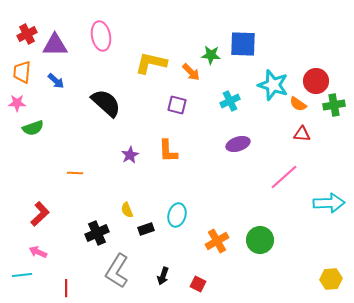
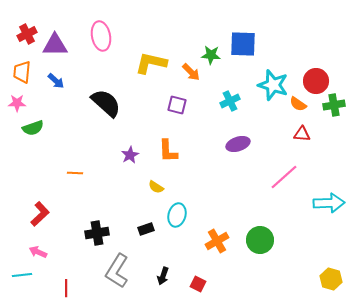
yellow semicircle: moved 29 px right, 23 px up; rotated 35 degrees counterclockwise
black cross: rotated 15 degrees clockwise
yellow hexagon: rotated 20 degrees clockwise
